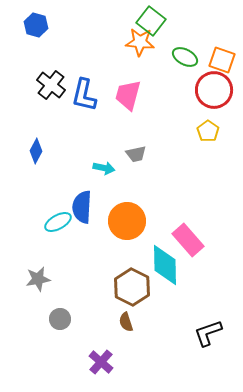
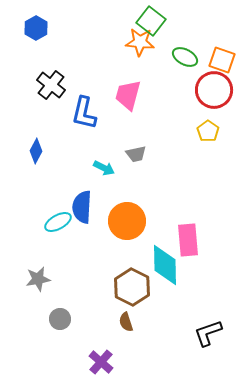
blue hexagon: moved 3 px down; rotated 15 degrees clockwise
blue L-shape: moved 18 px down
cyan arrow: rotated 15 degrees clockwise
pink rectangle: rotated 36 degrees clockwise
